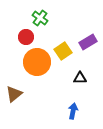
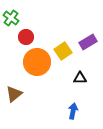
green cross: moved 29 px left
